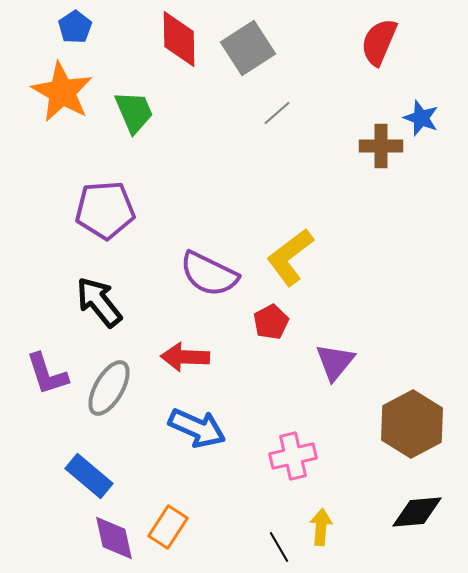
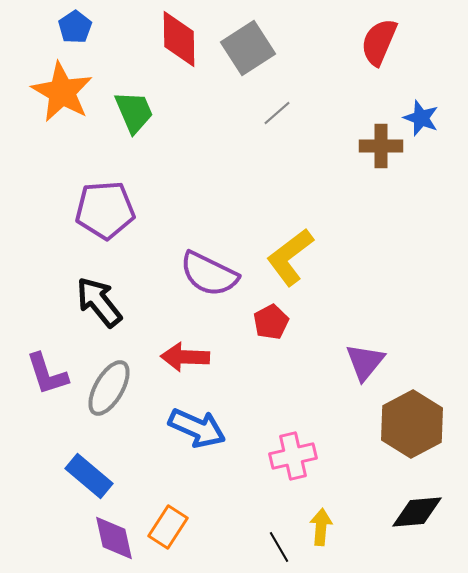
purple triangle: moved 30 px right
